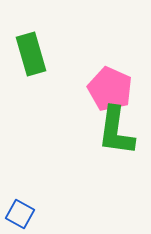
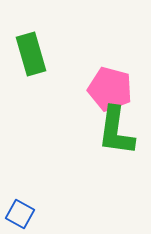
pink pentagon: rotated 9 degrees counterclockwise
